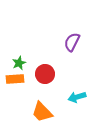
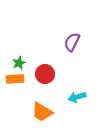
orange trapezoid: rotated 15 degrees counterclockwise
